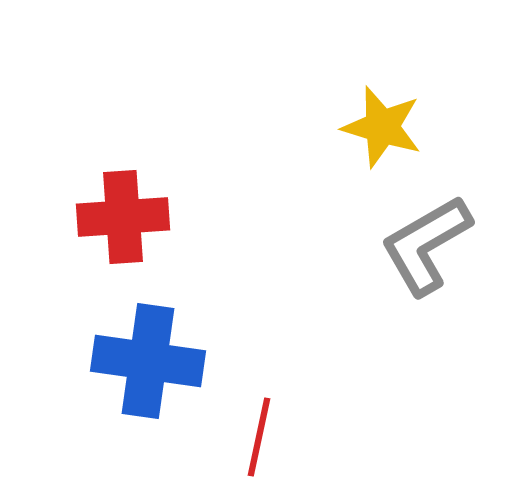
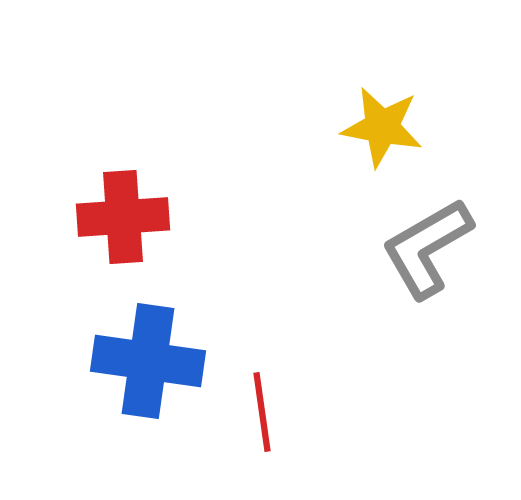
yellow star: rotated 6 degrees counterclockwise
gray L-shape: moved 1 px right, 3 px down
red line: moved 3 px right, 25 px up; rotated 20 degrees counterclockwise
